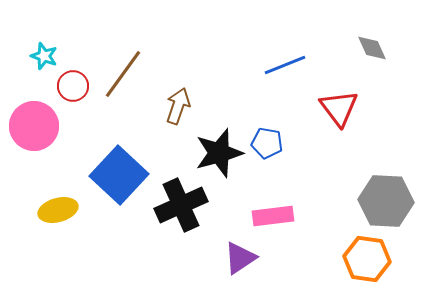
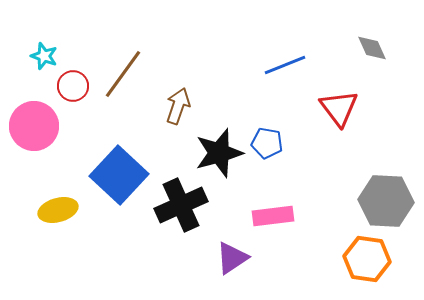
purple triangle: moved 8 px left
